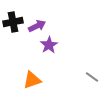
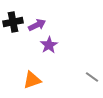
purple arrow: moved 1 px up
